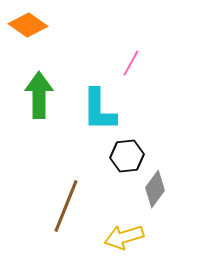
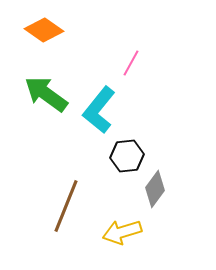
orange diamond: moved 16 px right, 5 px down
green arrow: moved 7 px right, 1 px up; rotated 54 degrees counterclockwise
cyan L-shape: rotated 39 degrees clockwise
yellow arrow: moved 2 px left, 5 px up
